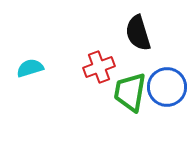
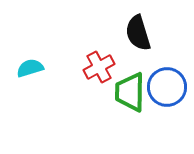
red cross: rotated 8 degrees counterclockwise
green trapezoid: rotated 9 degrees counterclockwise
